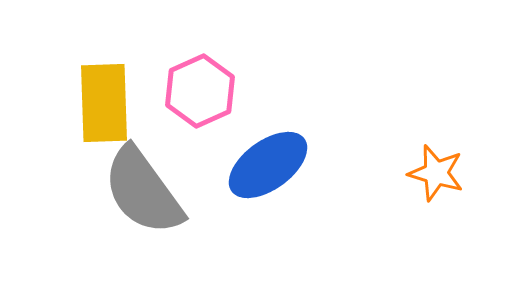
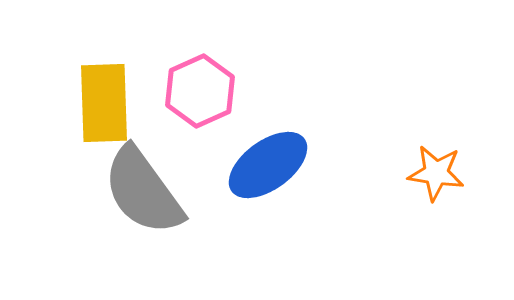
orange star: rotated 8 degrees counterclockwise
